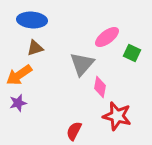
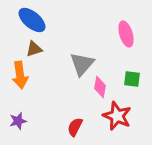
blue ellipse: rotated 36 degrees clockwise
pink ellipse: moved 19 px right, 3 px up; rotated 70 degrees counterclockwise
brown triangle: moved 1 px left, 1 px down
green square: moved 26 px down; rotated 18 degrees counterclockwise
orange arrow: moved 1 px right; rotated 64 degrees counterclockwise
purple star: moved 18 px down
red star: rotated 8 degrees clockwise
red semicircle: moved 1 px right, 4 px up
